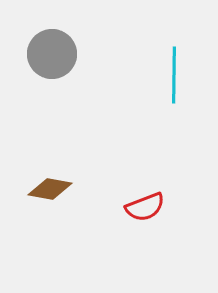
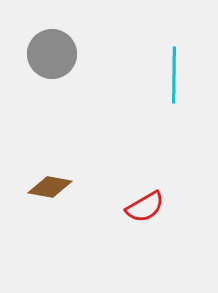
brown diamond: moved 2 px up
red semicircle: rotated 9 degrees counterclockwise
